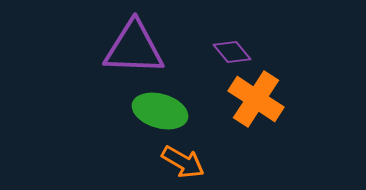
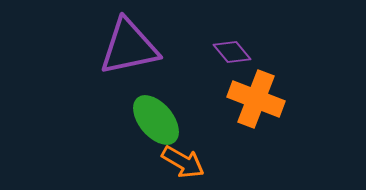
purple triangle: moved 5 px left, 1 px up; rotated 14 degrees counterclockwise
orange cross: rotated 12 degrees counterclockwise
green ellipse: moved 4 px left, 9 px down; rotated 34 degrees clockwise
